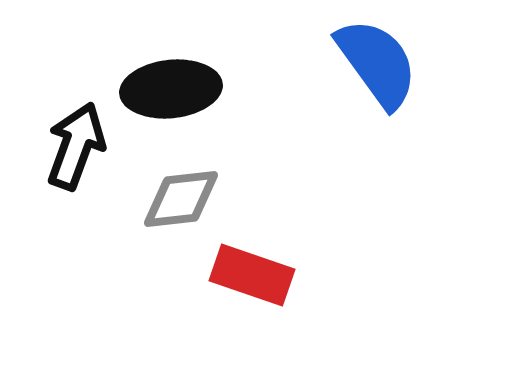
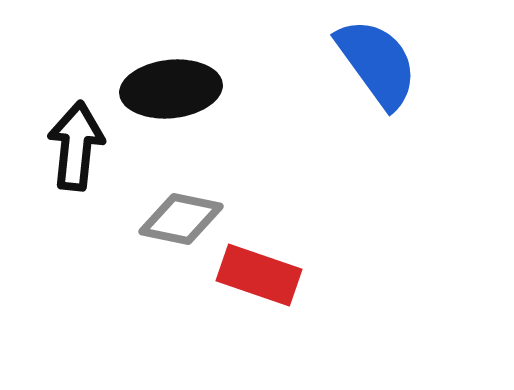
black arrow: rotated 14 degrees counterclockwise
gray diamond: moved 20 px down; rotated 18 degrees clockwise
red rectangle: moved 7 px right
